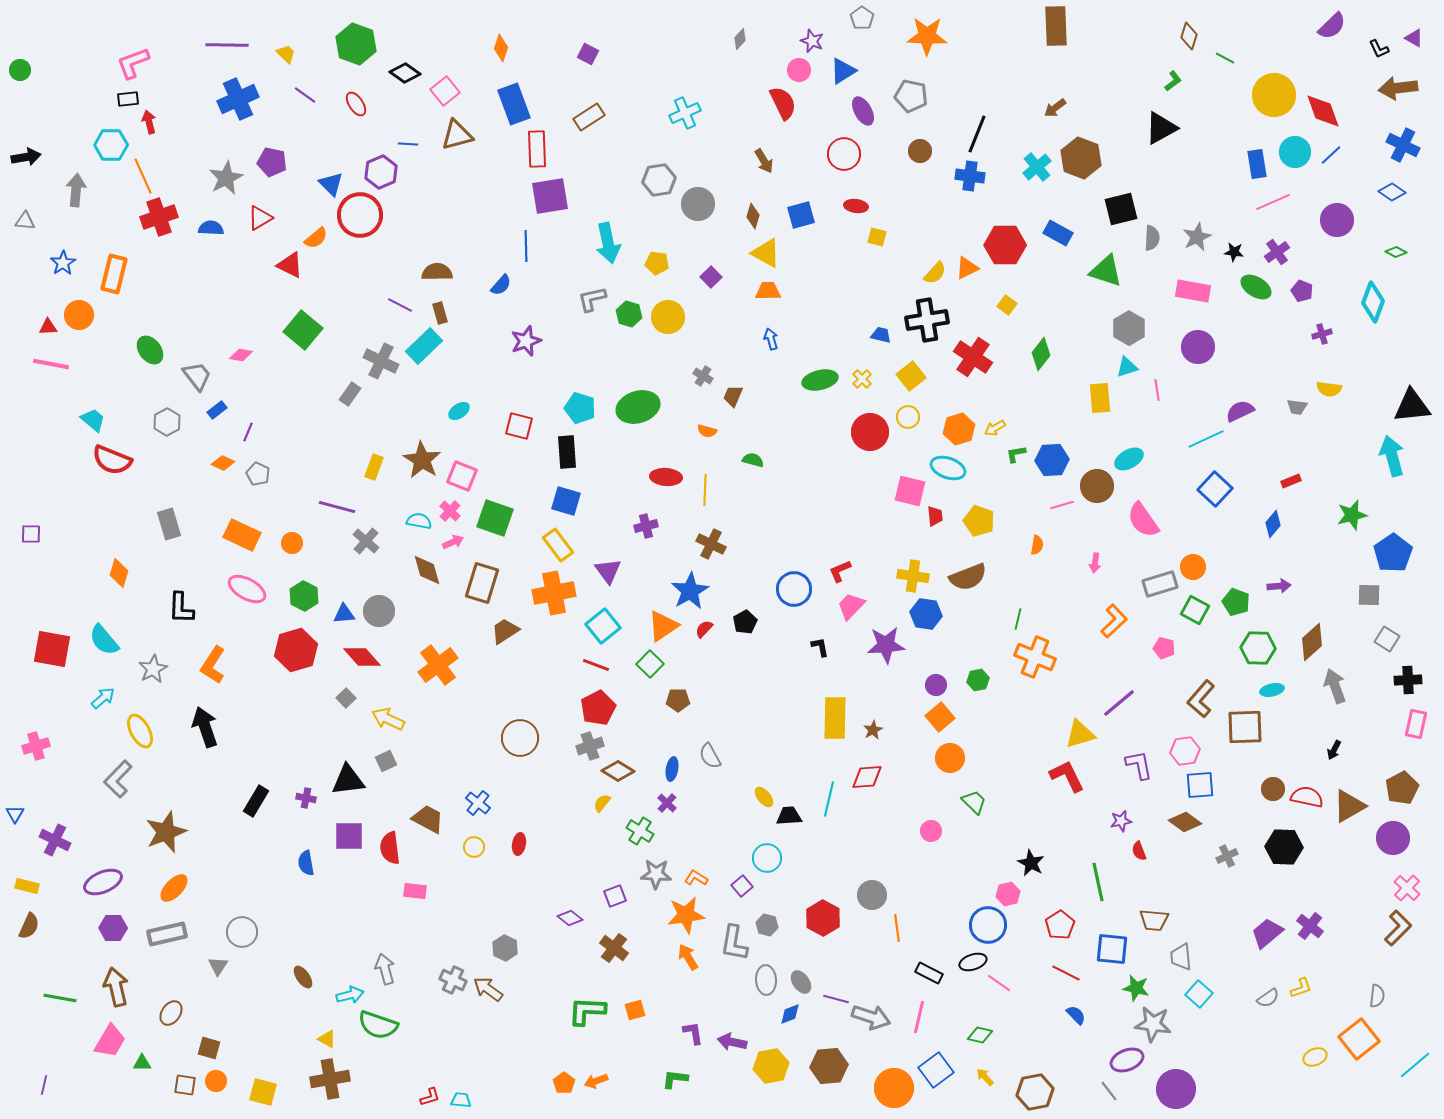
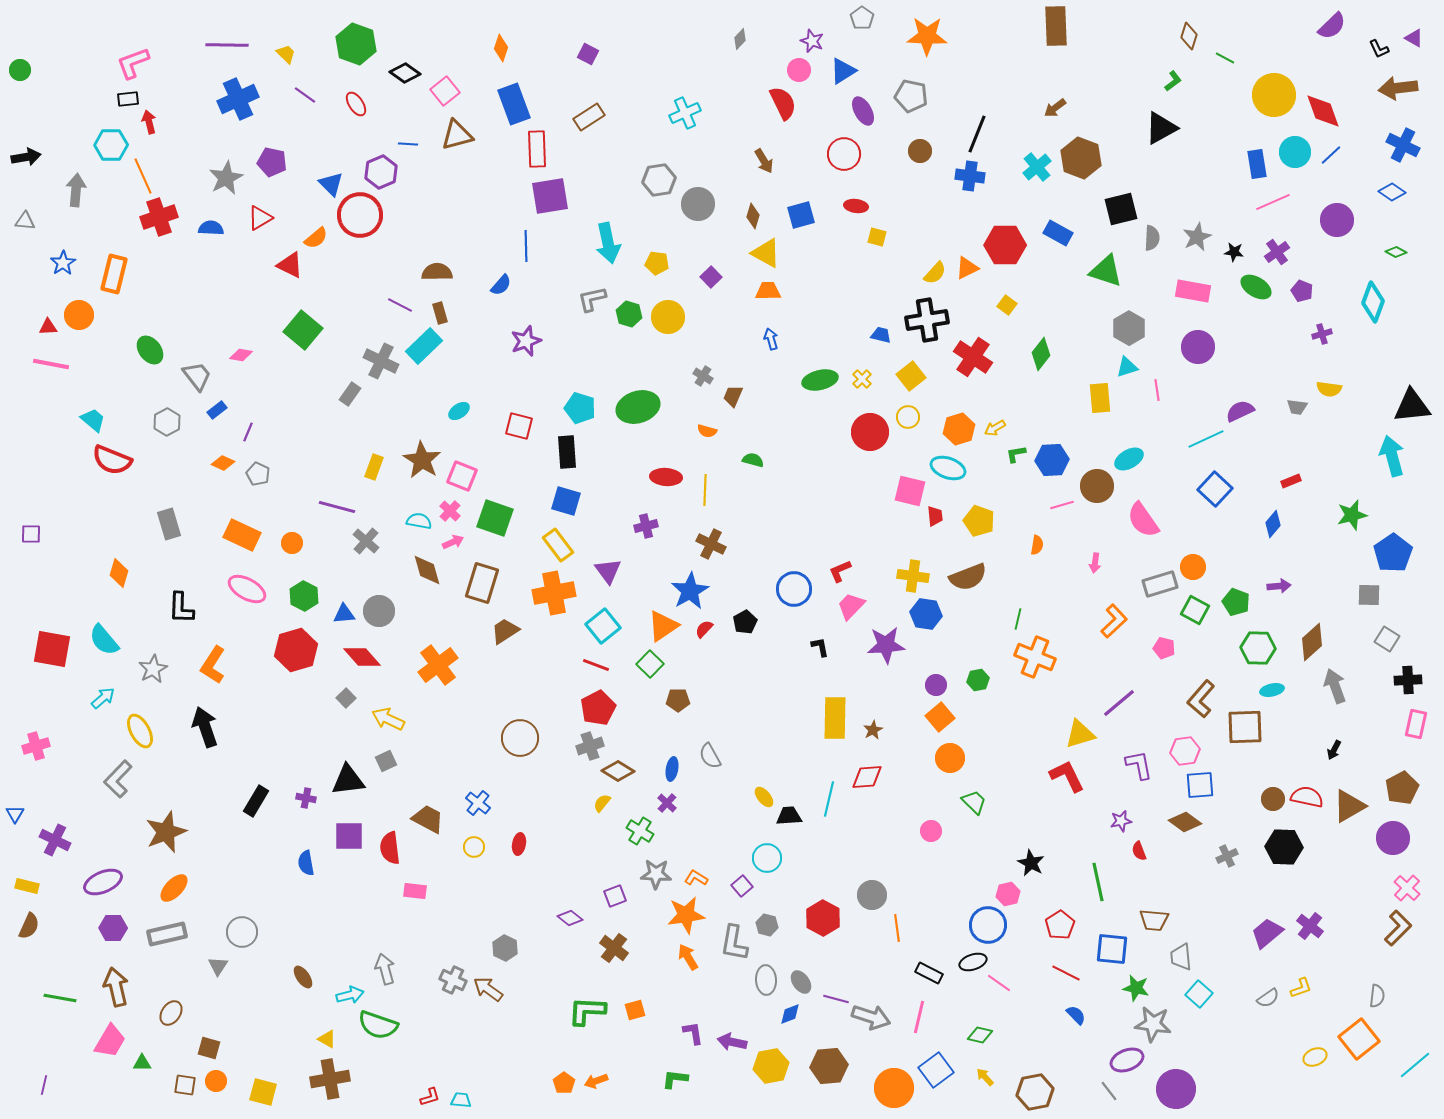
brown circle at (1273, 789): moved 10 px down
